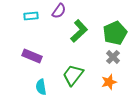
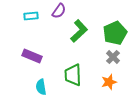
green trapezoid: rotated 40 degrees counterclockwise
